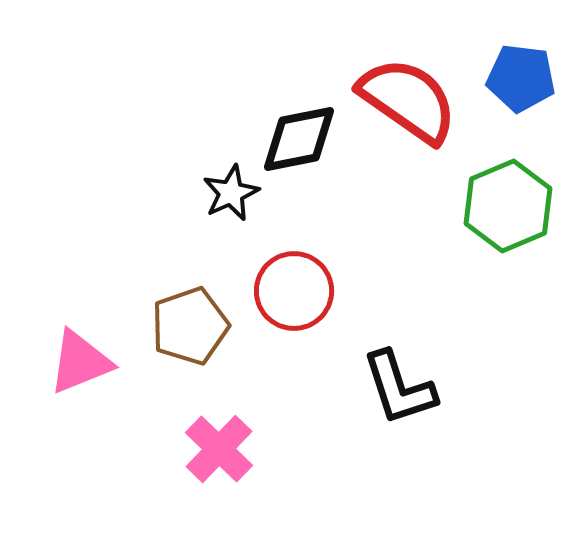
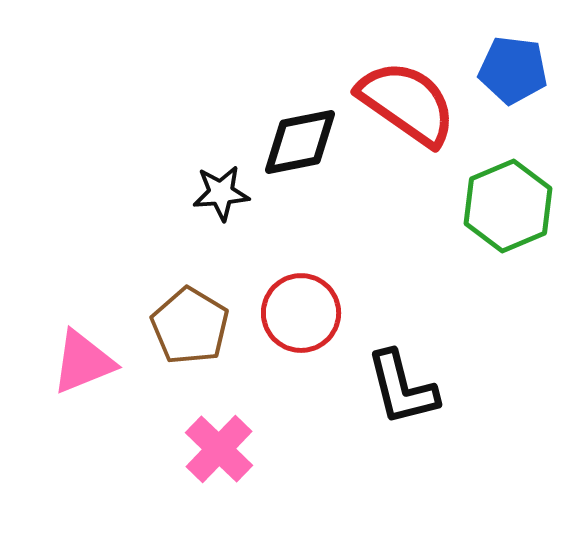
blue pentagon: moved 8 px left, 8 px up
red semicircle: moved 1 px left, 3 px down
black diamond: moved 1 px right, 3 px down
black star: moved 10 px left; rotated 20 degrees clockwise
red circle: moved 7 px right, 22 px down
brown pentagon: rotated 22 degrees counterclockwise
pink triangle: moved 3 px right
black L-shape: moved 3 px right; rotated 4 degrees clockwise
